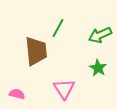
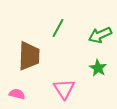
brown trapezoid: moved 7 px left, 5 px down; rotated 8 degrees clockwise
